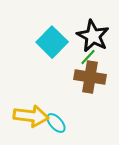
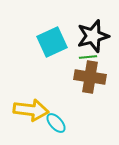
black star: rotated 28 degrees clockwise
cyan square: rotated 20 degrees clockwise
green line: rotated 42 degrees clockwise
yellow arrow: moved 6 px up
